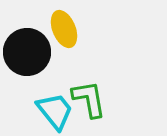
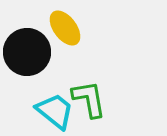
yellow ellipse: moved 1 px right, 1 px up; rotated 15 degrees counterclockwise
cyan trapezoid: rotated 12 degrees counterclockwise
